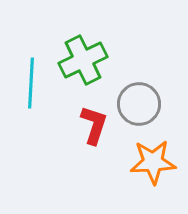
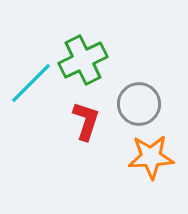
cyan line: rotated 42 degrees clockwise
red L-shape: moved 8 px left, 4 px up
orange star: moved 2 px left, 5 px up
